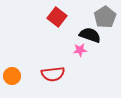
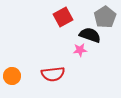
red square: moved 6 px right; rotated 24 degrees clockwise
